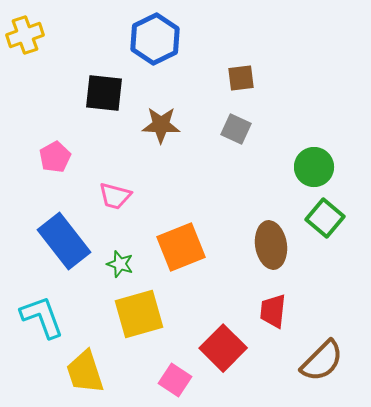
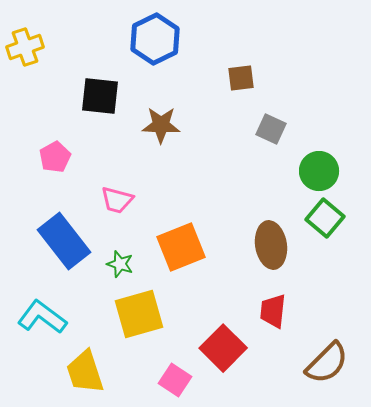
yellow cross: moved 12 px down
black square: moved 4 px left, 3 px down
gray square: moved 35 px right
green circle: moved 5 px right, 4 px down
pink trapezoid: moved 2 px right, 4 px down
cyan L-shape: rotated 33 degrees counterclockwise
brown semicircle: moved 5 px right, 2 px down
